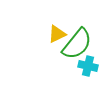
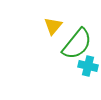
yellow triangle: moved 4 px left, 8 px up; rotated 24 degrees counterclockwise
